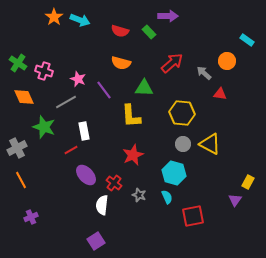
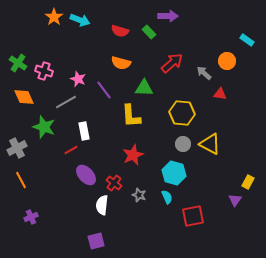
purple square: rotated 18 degrees clockwise
